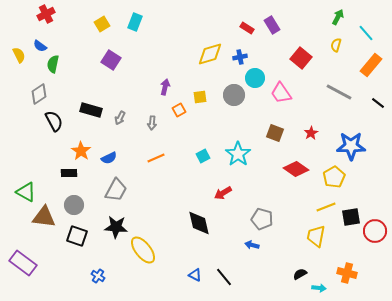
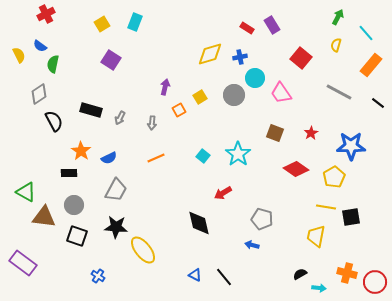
yellow square at (200, 97): rotated 24 degrees counterclockwise
cyan square at (203, 156): rotated 24 degrees counterclockwise
yellow line at (326, 207): rotated 30 degrees clockwise
red circle at (375, 231): moved 51 px down
